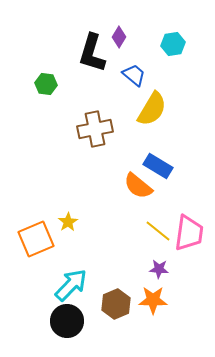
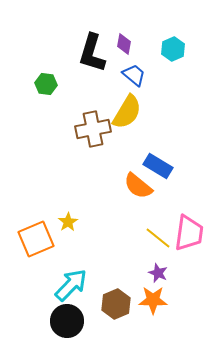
purple diamond: moved 5 px right, 7 px down; rotated 20 degrees counterclockwise
cyan hexagon: moved 5 px down; rotated 15 degrees counterclockwise
yellow semicircle: moved 25 px left, 3 px down
brown cross: moved 2 px left
yellow line: moved 7 px down
purple star: moved 1 px left, 4 px down; rotated 18 degrees clockwise
